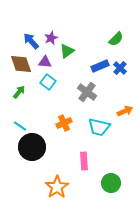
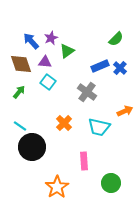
orange cross: rotated 21 degrees counterclockwise
